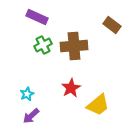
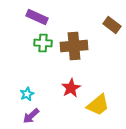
green cross: moved 2 px up; rotated 30 degrees clockwise
